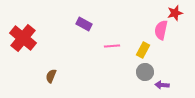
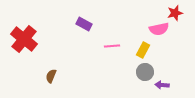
pink semicircle: moved 2 px left, 1 px up; rotated 114 degrees counterclockwise
red cross: moved 1 px right, 1 px down
